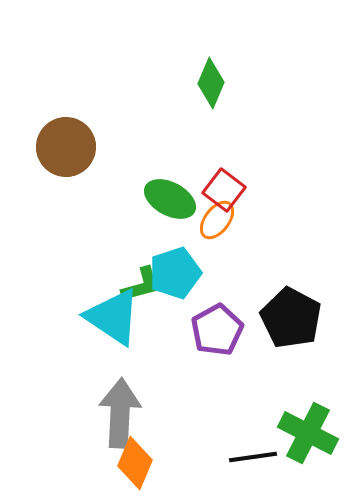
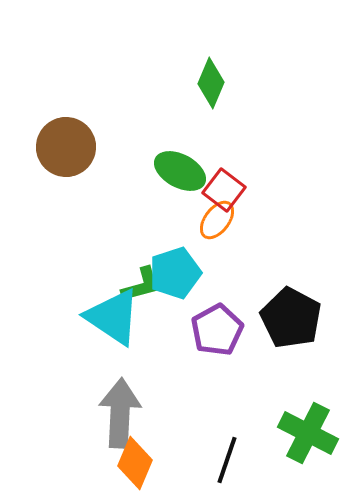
green ellipse: moved 10 px right, 28 px up
black line: moved 26 px left, 3 px down; rotated 63 degrees counterclockwise
